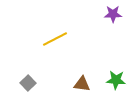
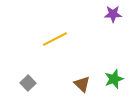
green star: moved 2 px left, 1 px up; rotated 24 degrees counterclockwise
brown triangle: rotated 36 degrees clockwise
